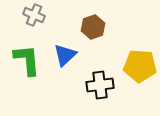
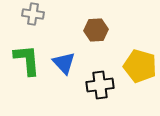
gray cross: moved 1 px left, 1 px up; rotated 15 degrees counterclockwise
brown hexagon: moved 3 px right, 3 px down; rotated 15 degrees clockwise
blue triangle: moved 1 px left, 8 px down; rotated 30 degrees counterclockwise
yellow pentagon: rotated 12 degrees clockwise
